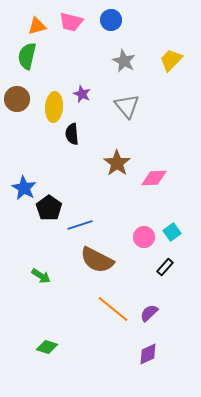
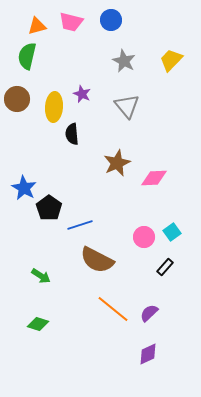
brown star: rotated 12 degrees clockwise
green diamond: moved 9 px left, 23 px up
